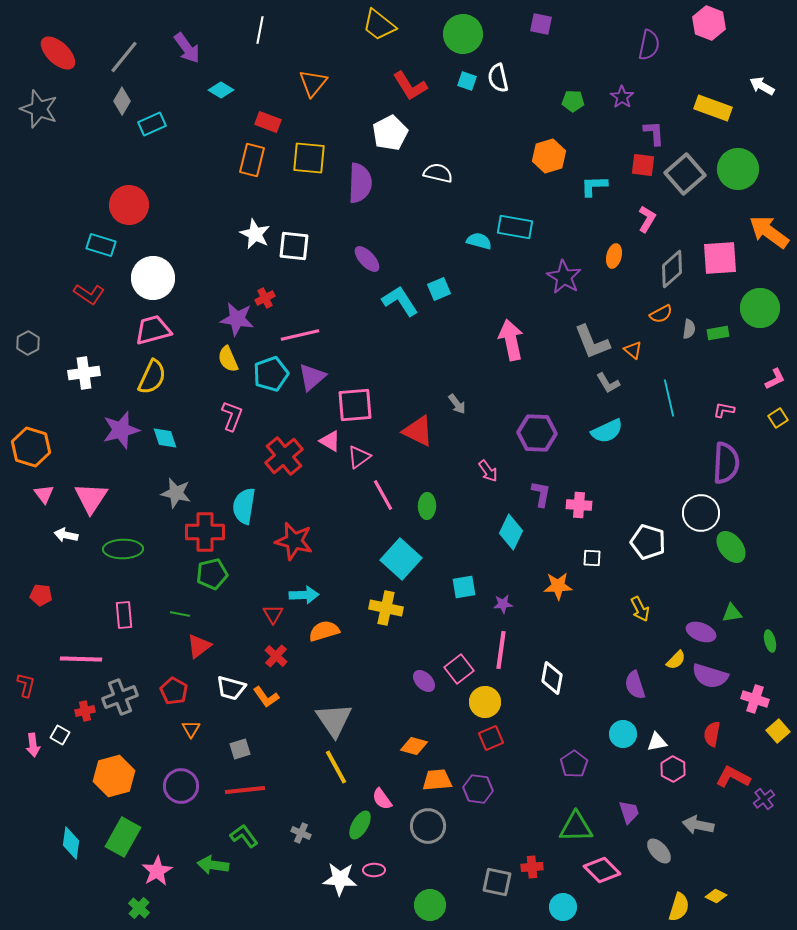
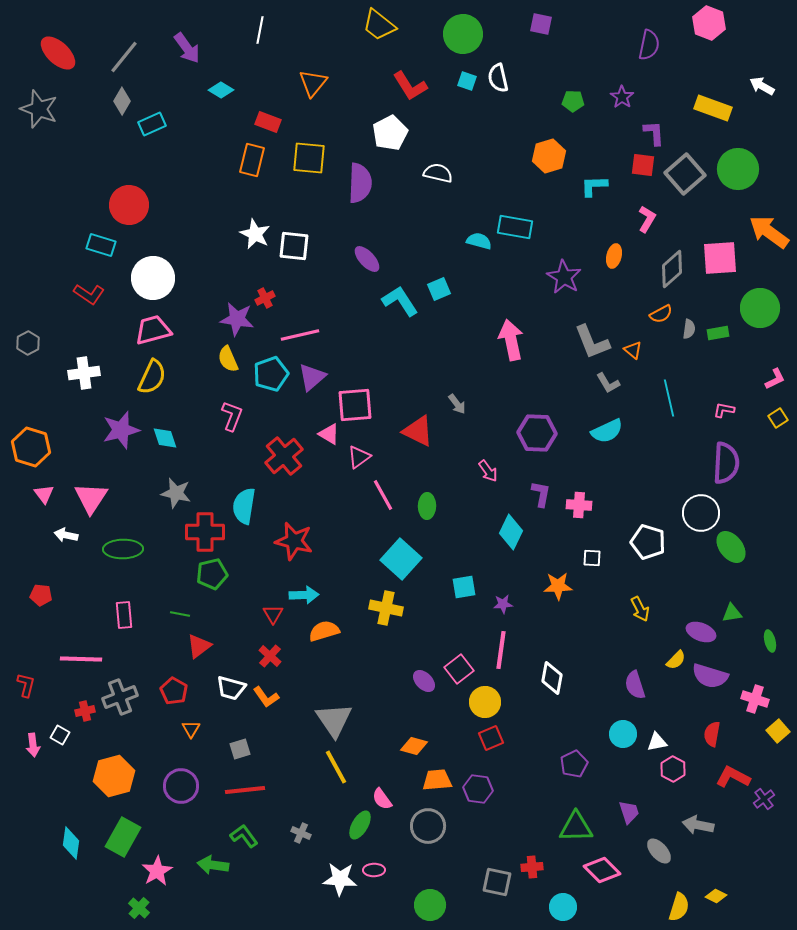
pink triangle at (330, 441): moved 1 px left, 7 px up
red cross at (276, 656): moved 6 px left
purple pentagon at (574, 764): rotated 8 degrees clockwise
